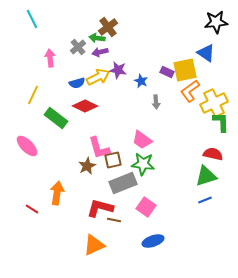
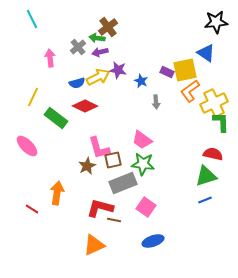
yellow line: moved 2 px down
